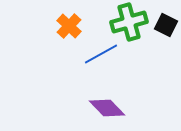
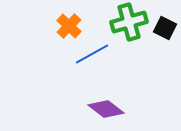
black square: moved 1 px left, 3 px down
blue line: moved 9 px left
purple diamond: moved 1 px left, 1 px down; rotated 9 degrees counterclockwise
